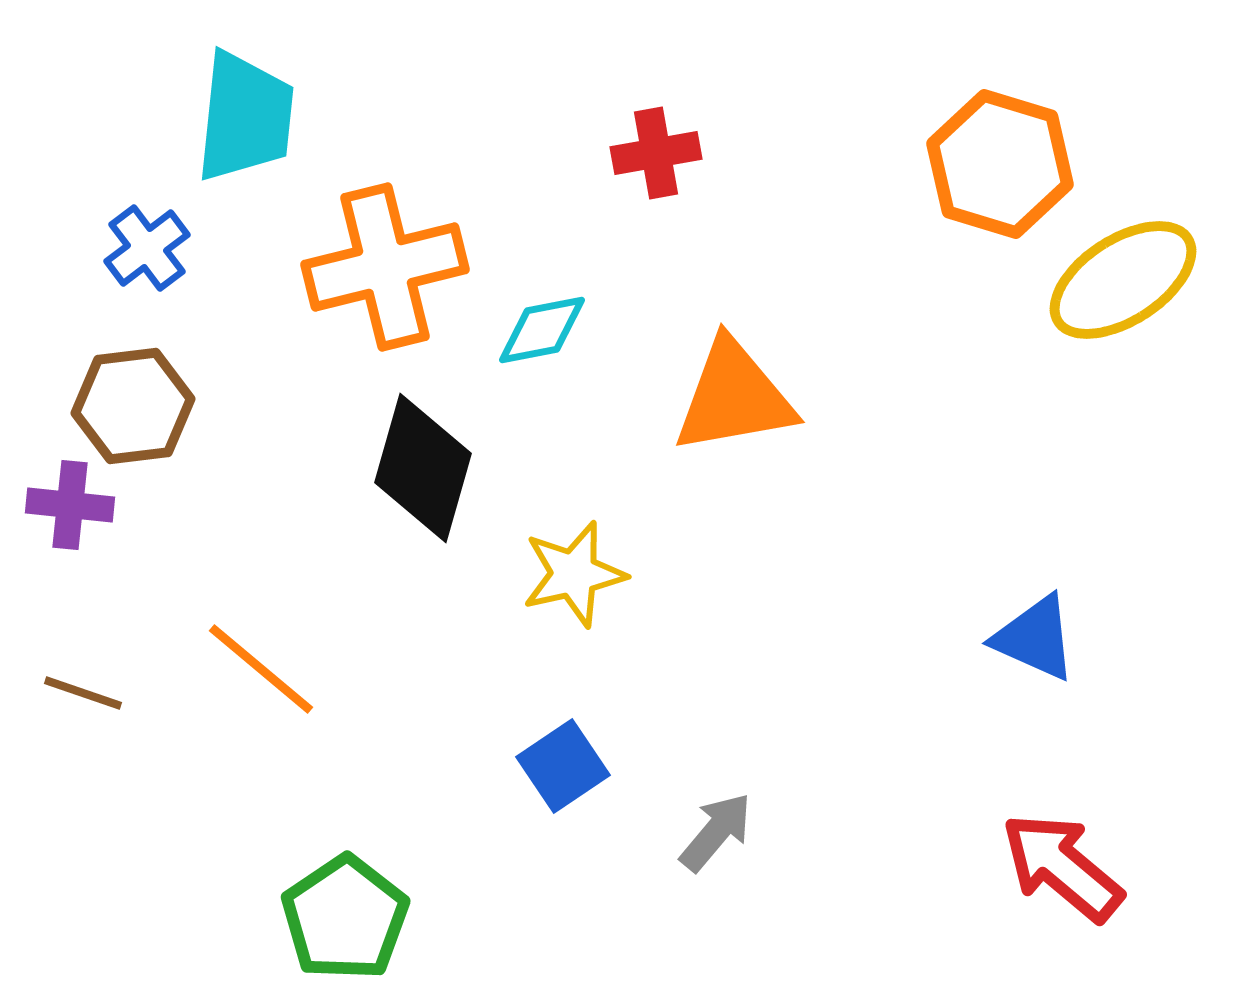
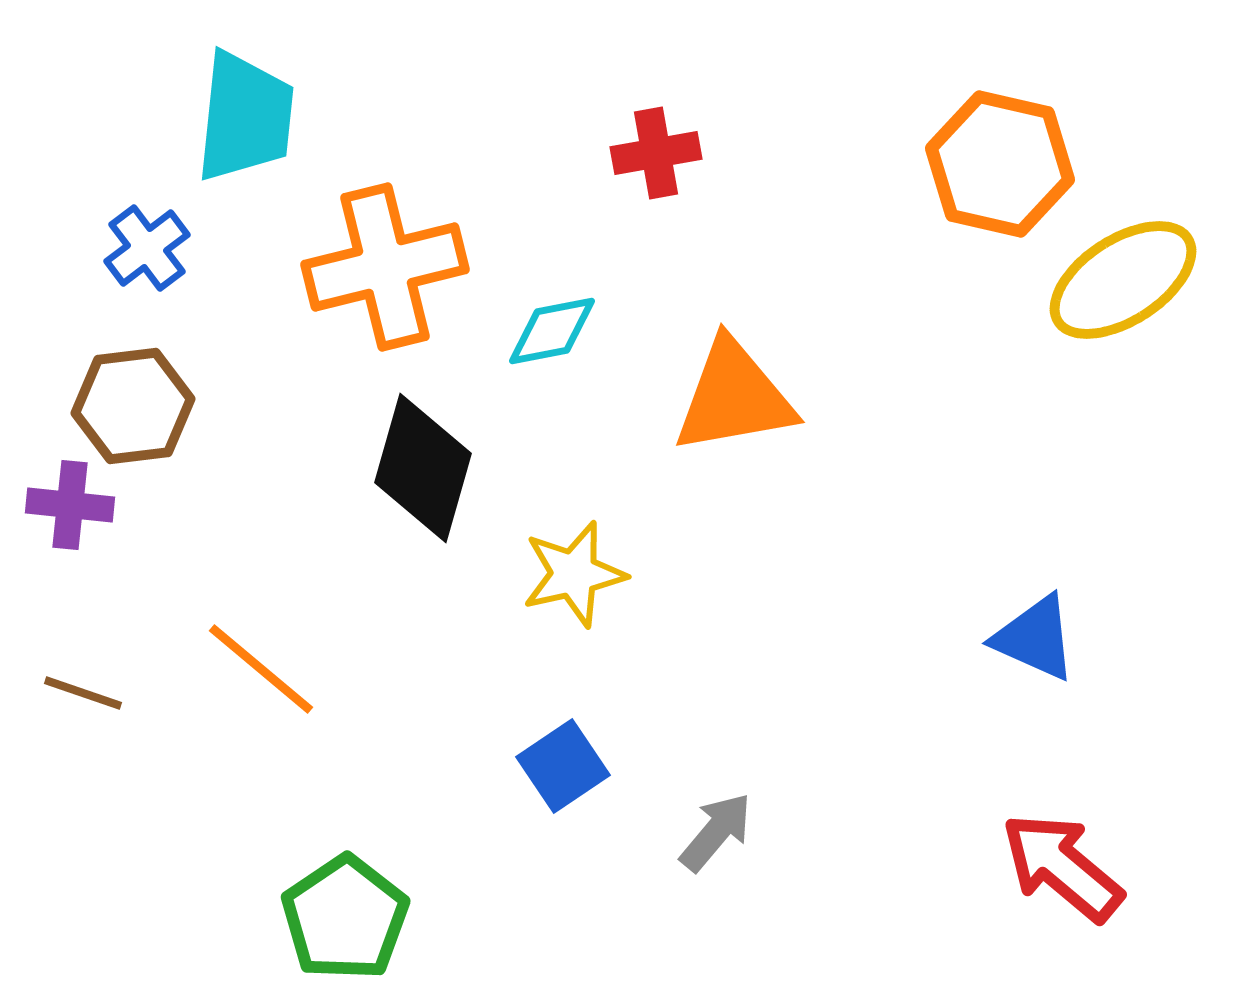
orange hexagon: rotated 4 degrees counterclockwise
cyan diamond: moved 10 px right, 1 px down
